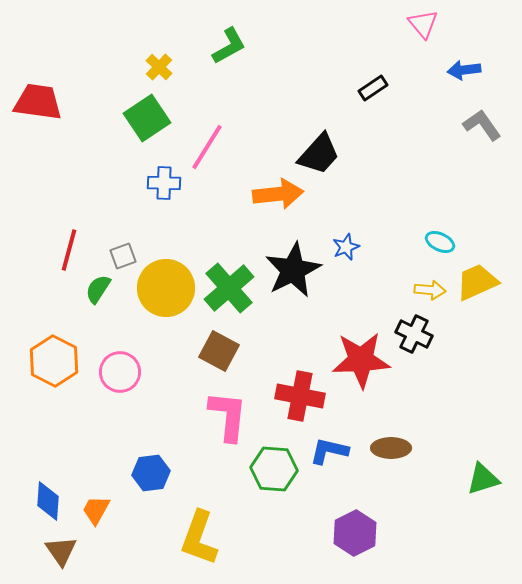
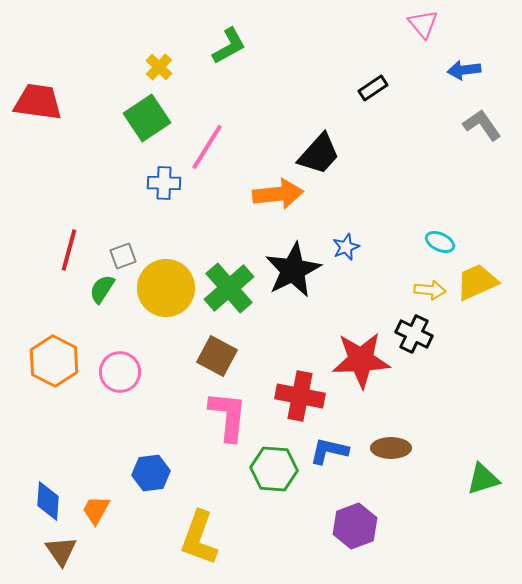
green semicircle: moved 4 px right
brown square: moved 2 px left, 5 px down
purple hexagon: moved 7 px up; rotated 6 degrees clockwise
